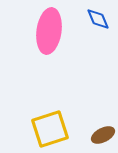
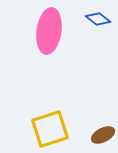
blue diamond: rotated 30 degrees counterclockwise
